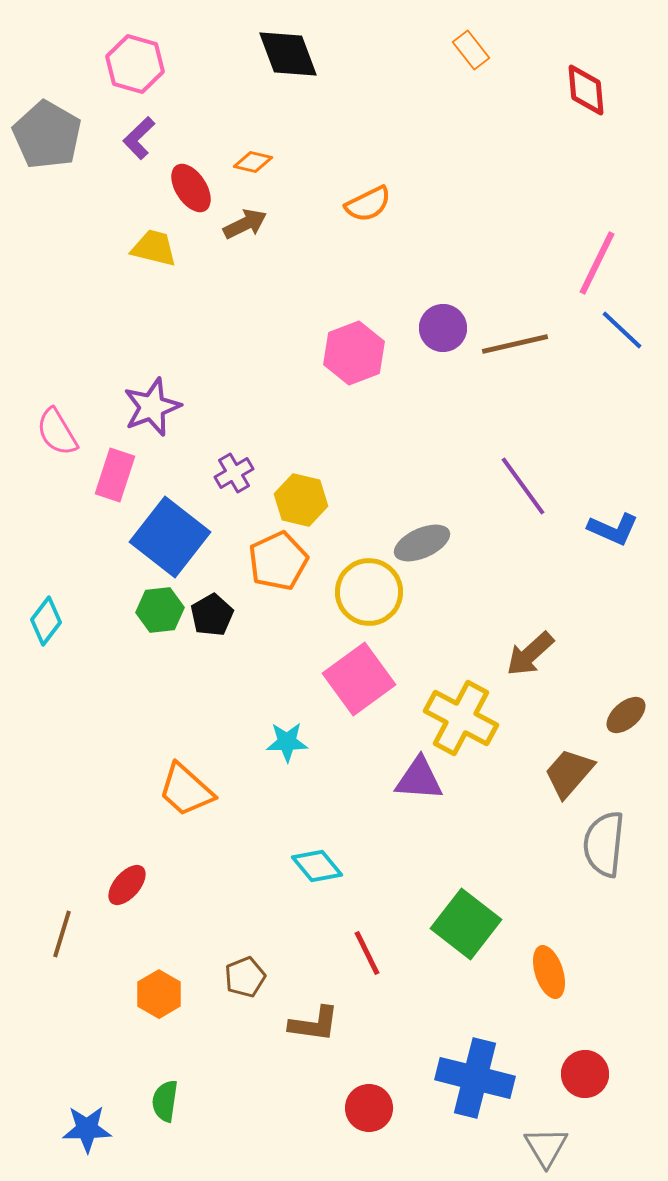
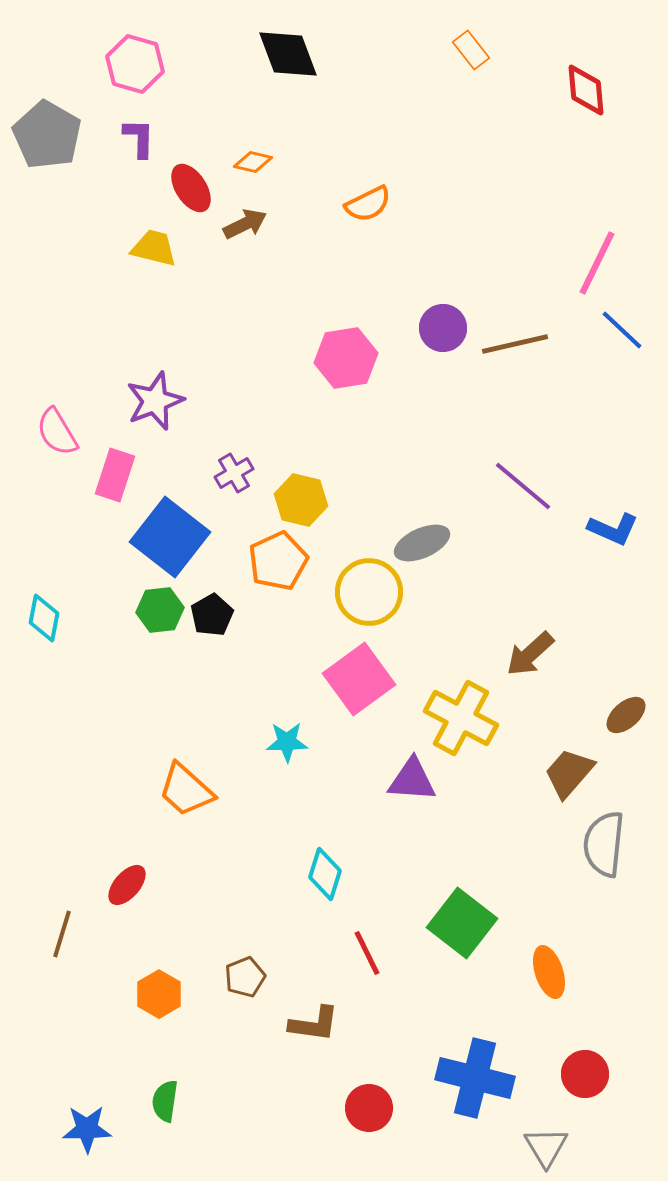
purple L-shape at (139, 138): rotated 135 degrees clockwise
pink hexagon at (354, 353): moved 8 px left, 5 px down; rotated 12 degrees clockwise
purple star at (152, 407): moved 3 px right, 6 px up
purple line at (523, 486): rotated 14 degrees counterclockwise
cyan diamond at (46, 621): moved 2 px left, 3 px up; rotated 27 degrees counterclockwise
purple triangle at (419, 779): moved 7 px left, 1 px down
cyan diamond at (317, 866): moved 8 px right, 8 px down; rotated 57 degrees clockwise
green square at (466, 924): moved 4 px left, 1 px up
